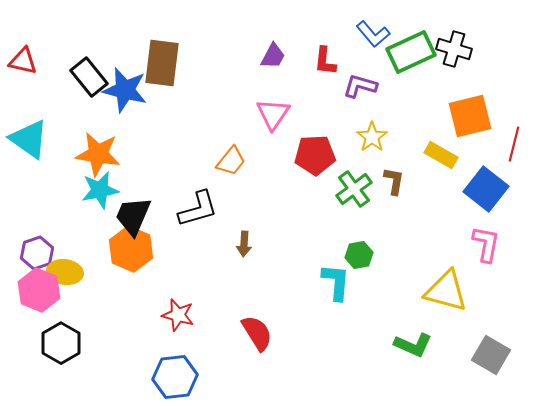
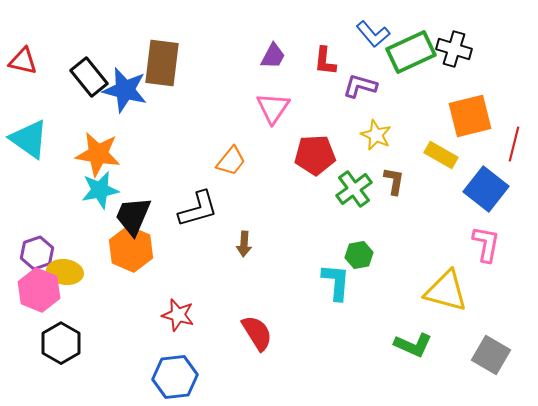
pink triangle: moved 6 px up
yellow star: moved 4 px right, 2 px up; rotated 12 degrees counterclockwise
